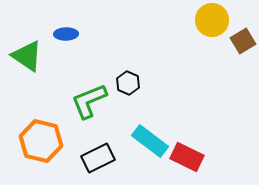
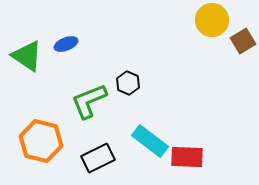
blue ellipse: moved 10 px down; rotated 20 degrees counterclockwise
red rectangle: rotated 24 degrees counterclockwise
